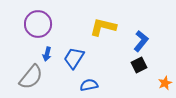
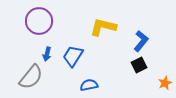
purple circle: moved 1 px right, 3 px up
blue trapezoid: moved 1 px left, 2 px up
